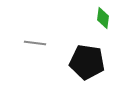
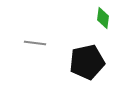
black pentagon: rotated 20 degrees counterclockwise
